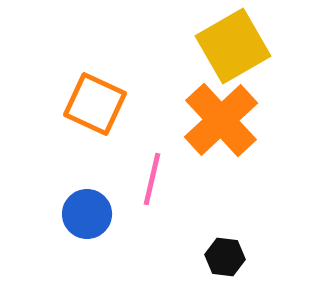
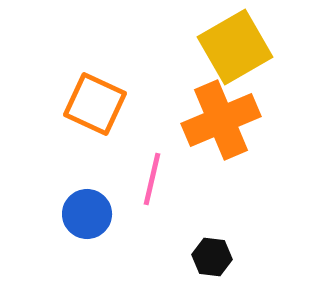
yellow square: moved 2 px right, 1 px down
orange cross: rotated 20 degrees clockwise
black hexagon: moved 13 px left
